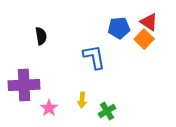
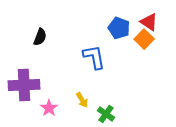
blue pentagon: rotated 25 degrees clockwise
black semicircle: moved 1 px left, 1 px down; rotated 30 degrees clockwise
yellow arrow: rotated 35 degrees counterclockwise
green cross: moved 1 px left, 3 px down; rotated 24 degrees counterclockwise
